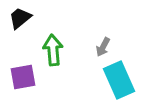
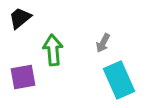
gray arrow: moved 4 px up
